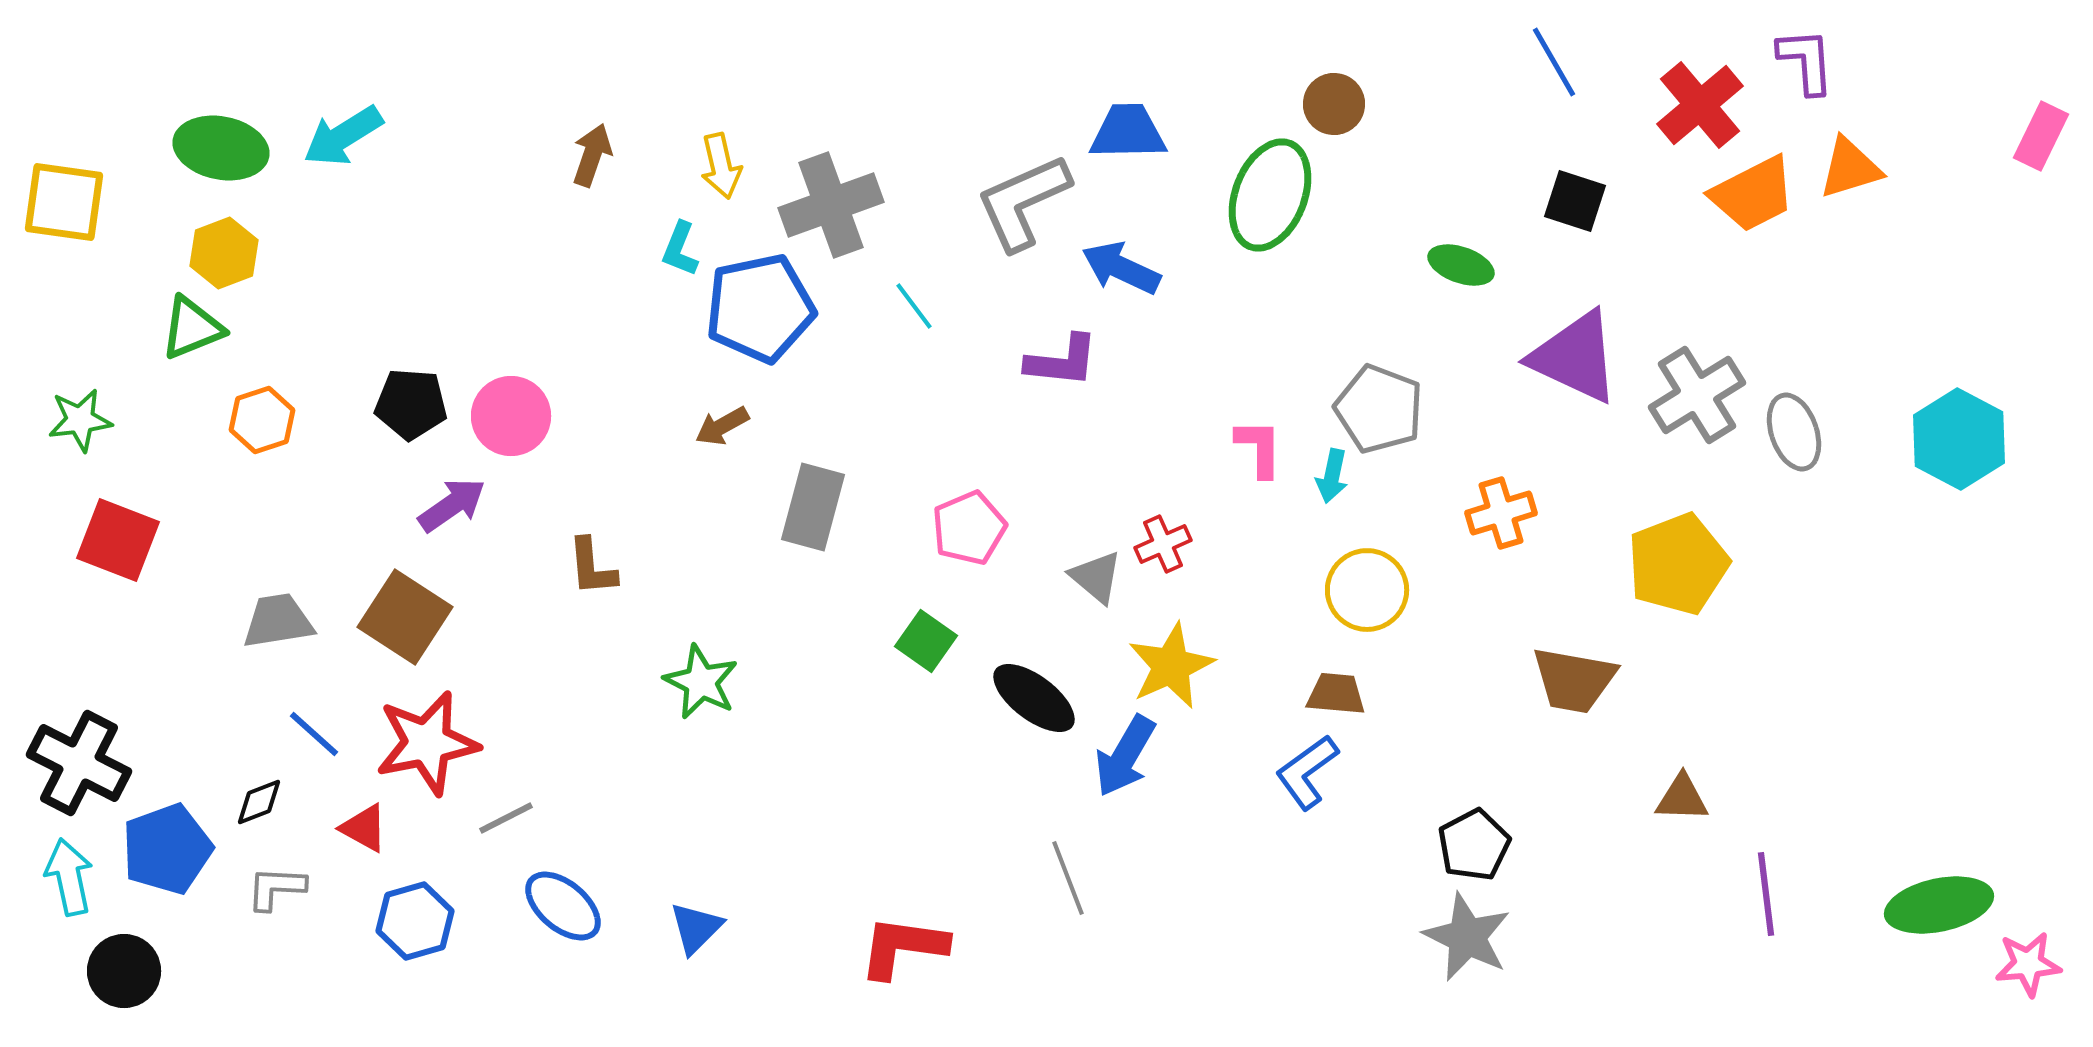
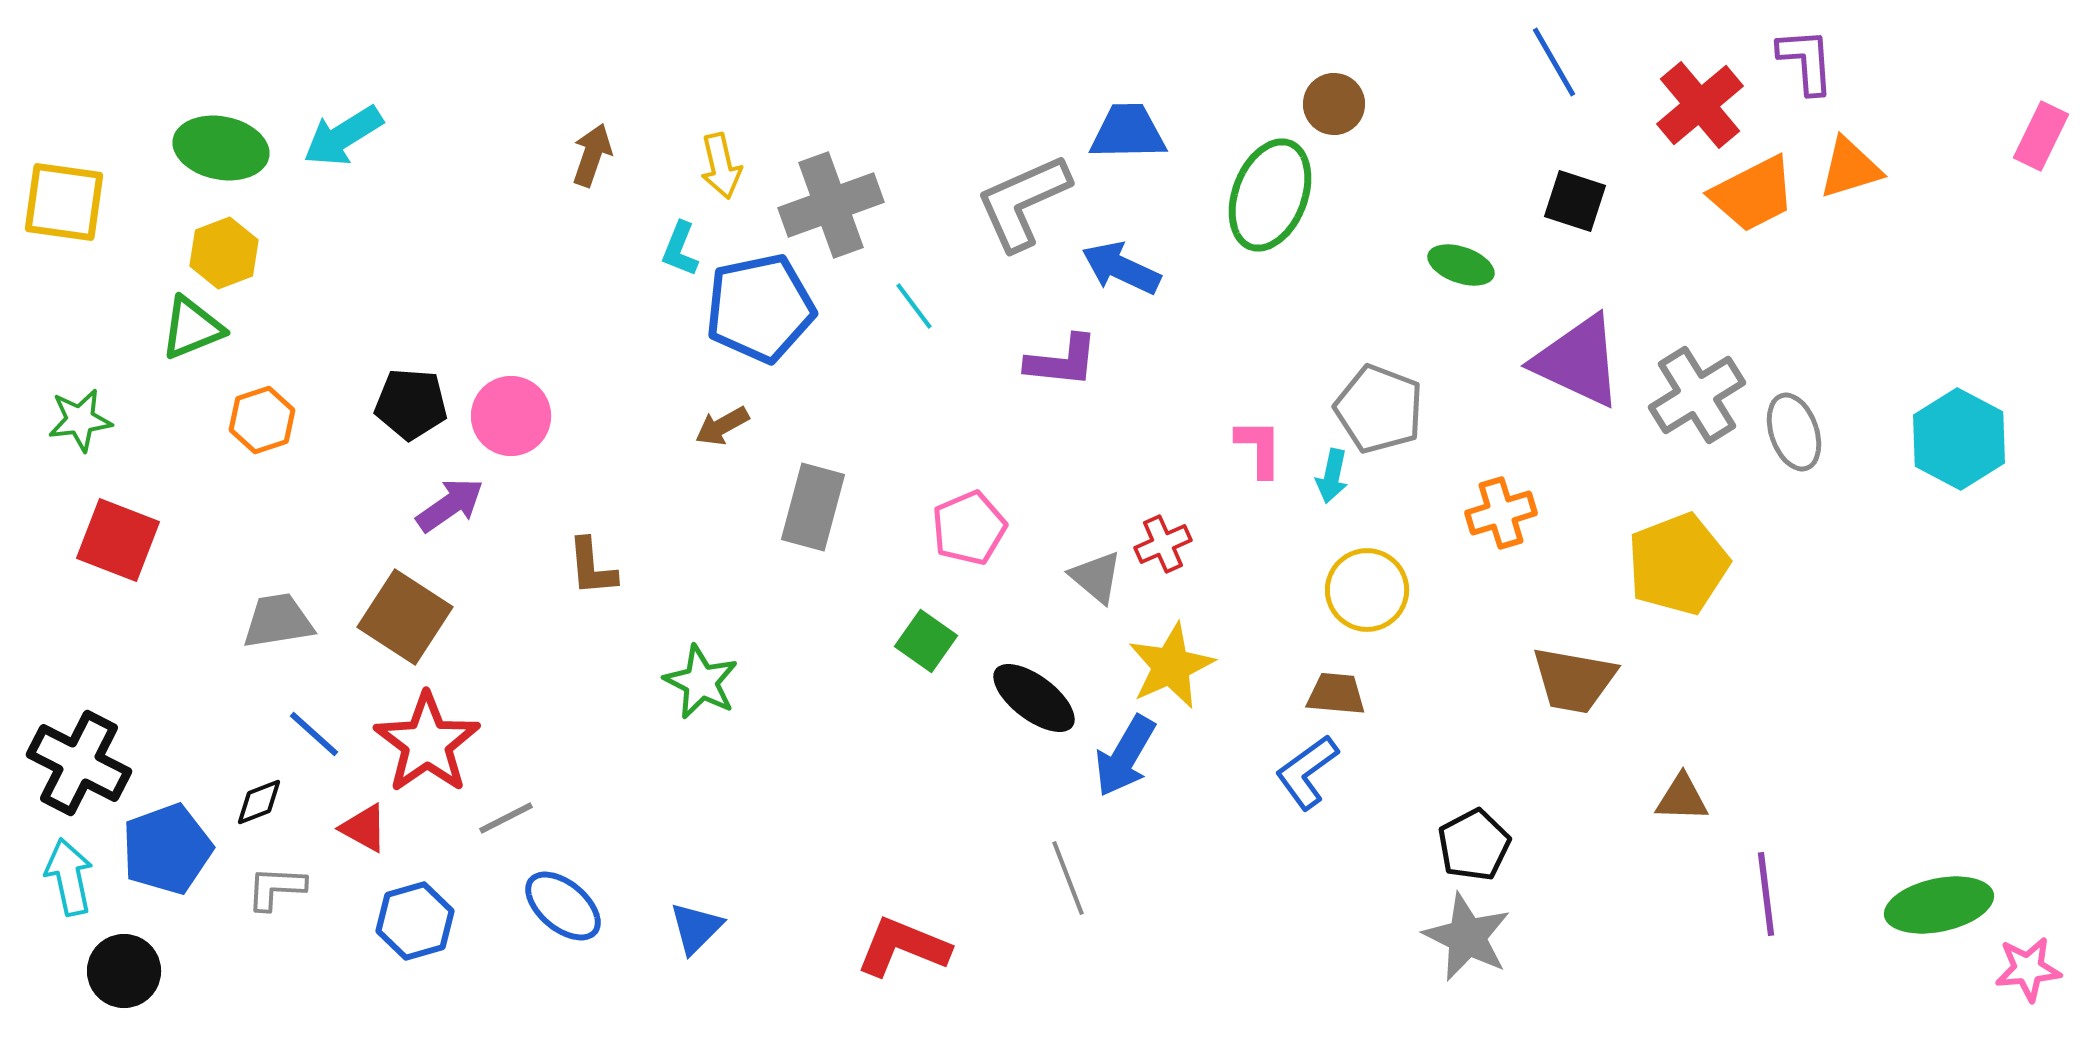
purple triangle at (1575, 357): moved 3 px right, 4 px down
purple arrow at (452, 505): moved 2 px left
red star at (427, 743): rotated 24 degrees counterclockwise
red L-shape at (903, 947): rotated 14 degrees clockwise
pink star at (2028, 964): moved 5 px down
